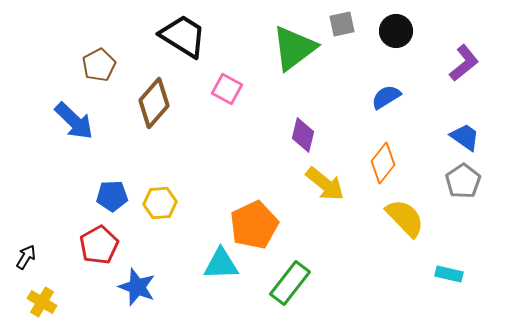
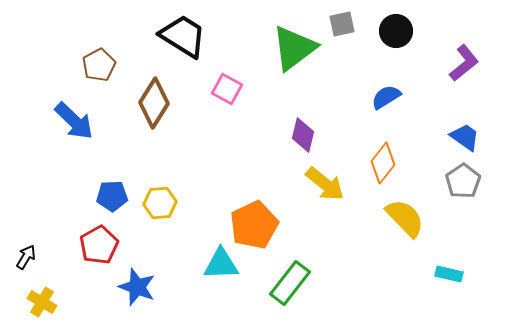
brown diamond: rotated 9 degrees counterclockwise
